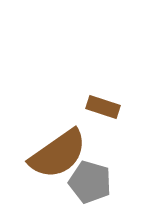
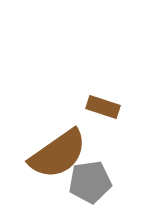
gray pentagon: rotated 24 degrees counterclockwise
